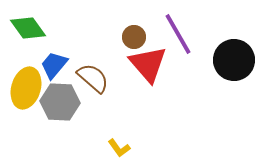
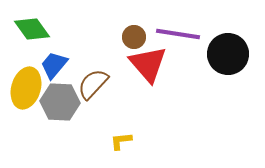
green diamond: moved 4 px right, 1 px down
purple line: rotated 51 degrees counterclockwise
black circle: moved 6 px left, 6 px up
brown semicircle: moved 6 px down; rotated 88 degrees counterclockwise
yellow L-shape: moved 2 px right, 7 px up; rotated 120 degrees clockwise
